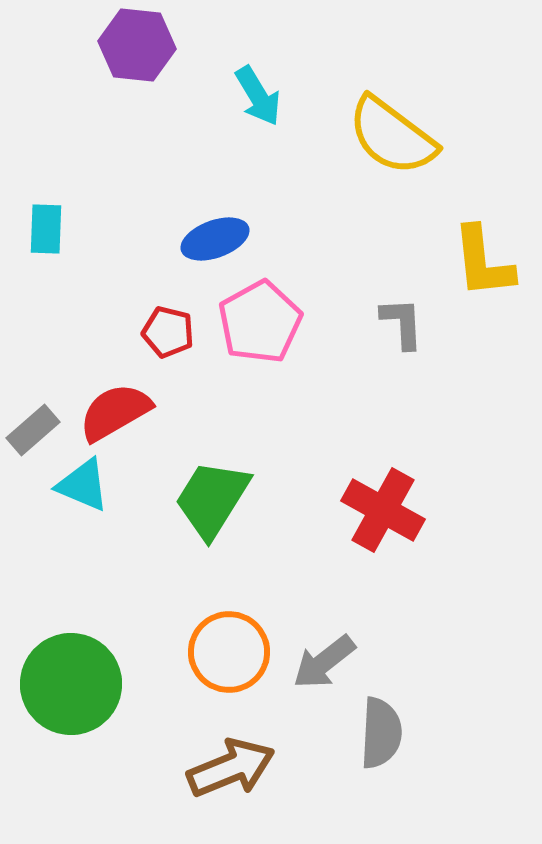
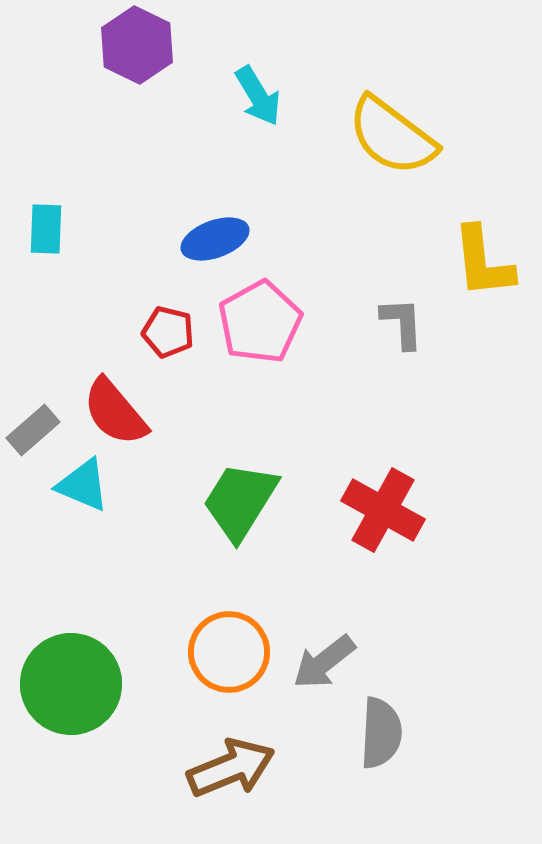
purple hexagon: rotated 20 degrees clockwise
red semicircle: rotated 100 degrees counterclockwise
green trapezoid: moved 28 px right, 2 px down
